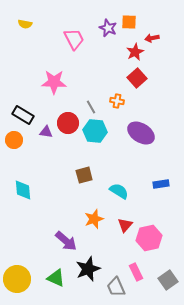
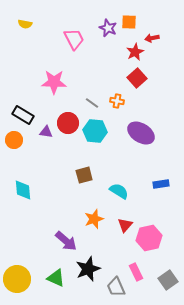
gray line: moved 1 px right, 4 px up; rotated 24 degrees counterclockwise
